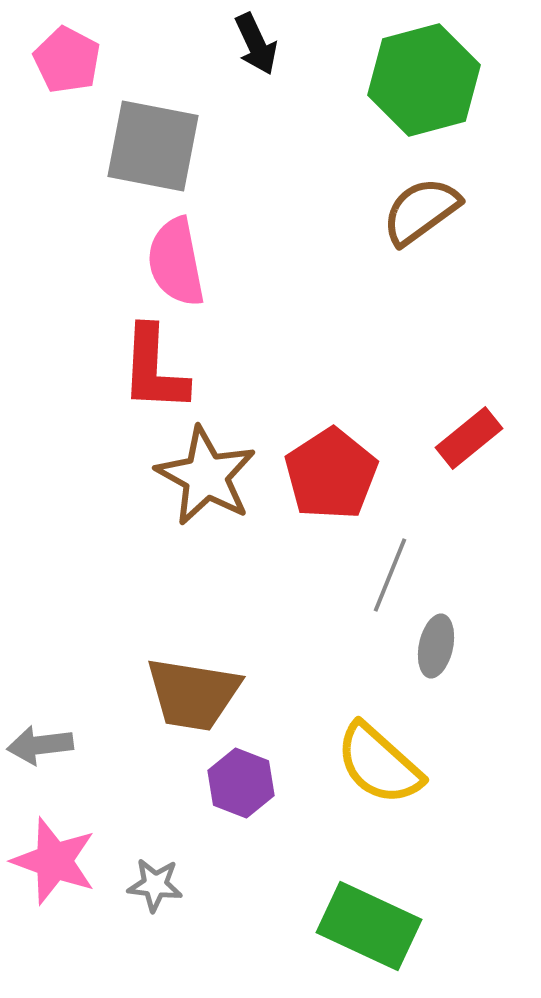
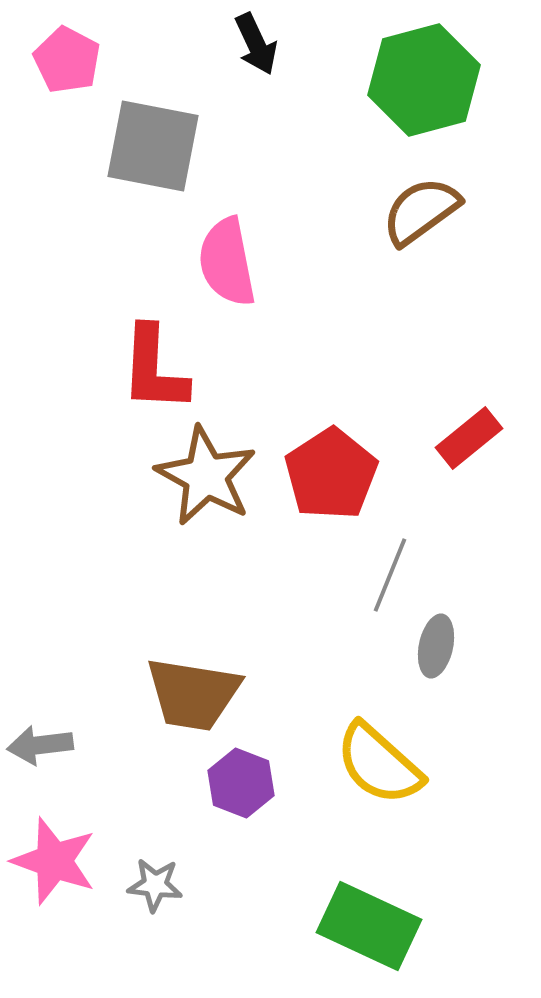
pink semicircle: moved 51 px right
